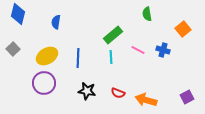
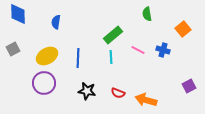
blue diamond: rotated 15 degrees counterclockwise
gray square: rotated 16 degrees clockwise
purple square: moved 2 px right, 11 px up
